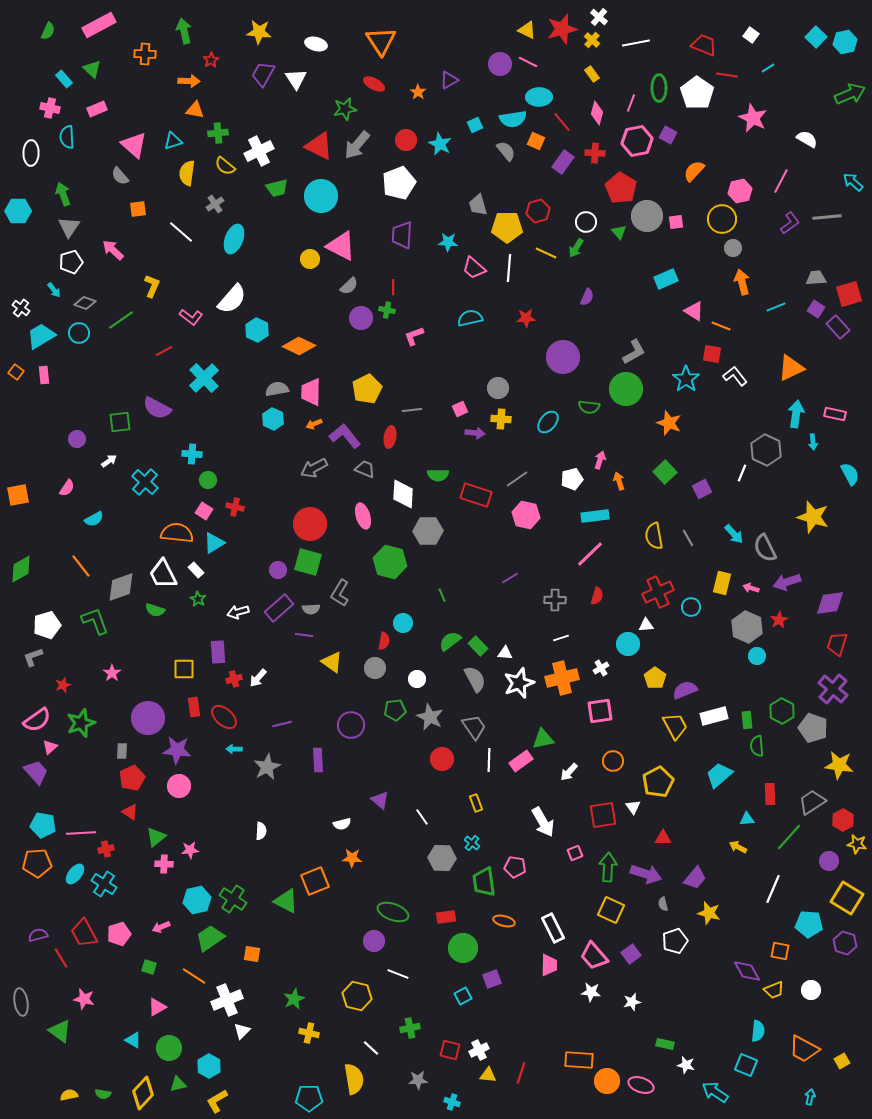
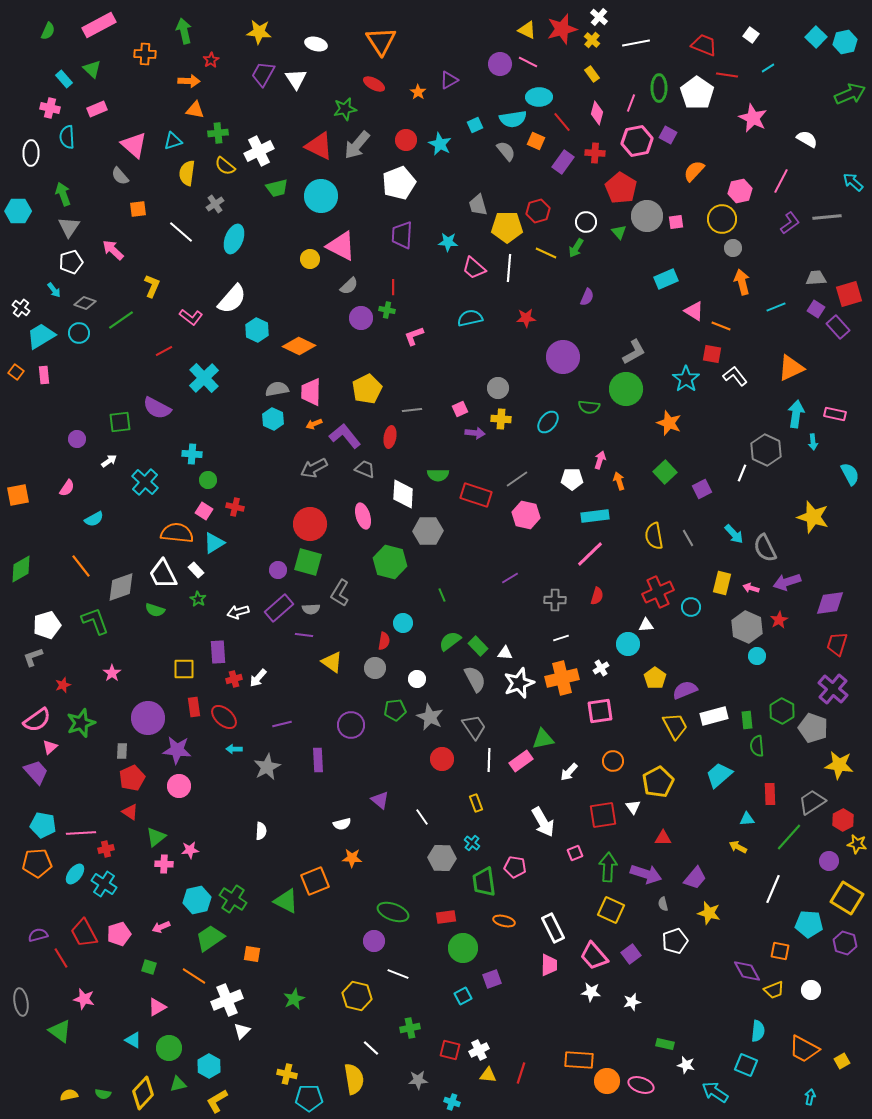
white pentagon at (572, 479): rotated 15 degrees clockwise
yellow cross at (309, 1033): moved 22 px left, 41 px down
